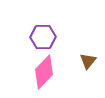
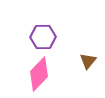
pink diamond: moved 5 px left, 2 px down
